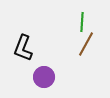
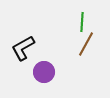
black L-shape: rotated 40 degrees clockwise
purple circle: moved 5 px up
